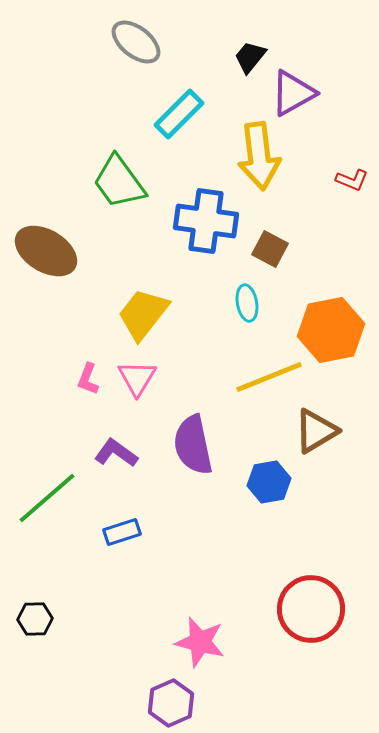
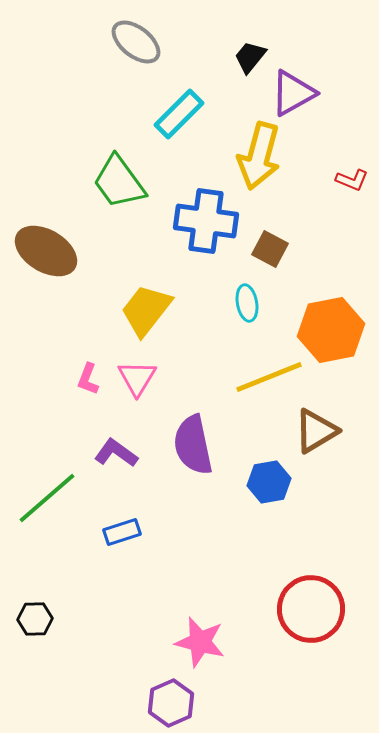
yellow arrow: rotated 22 degrees clockwise
yellow trapezoid: moved 3 px right, 4 px up
